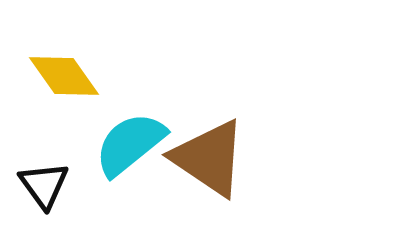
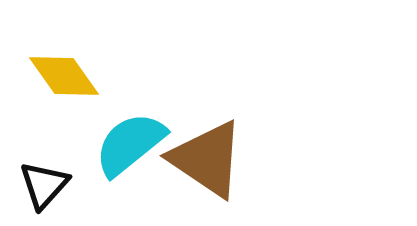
brown triangle: moved 2 px left, 1 px down
black triangle: rotated 18 degrees clockwise
